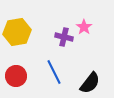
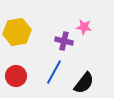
pink star: rotated 28 degrees counterclockwise
purple cross: moved 4 px down
blue line: rotated 55 degrees clockwise
black semicircle: moved 6 px left
